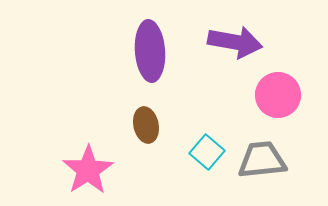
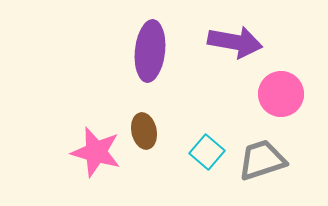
purple ellipse: rotated 10 degrees clockwise
pink circle: moved 3 px right, 1 px up
brown ellipse: moved 2 px left, 6 px down
gray trapezoid: rotated 12 degrees counterclockwise
pink star: moved 8 px right, 18 px up; rotated 24 degrees counterclockwise
